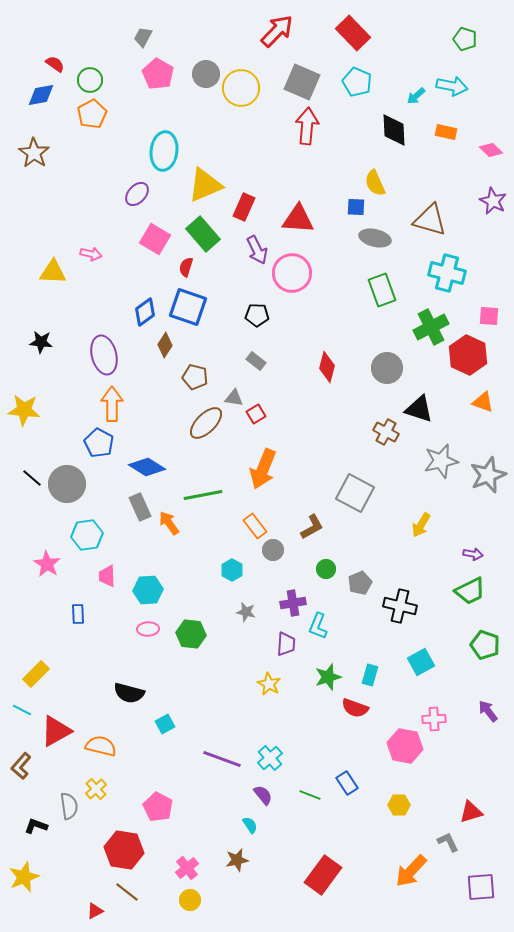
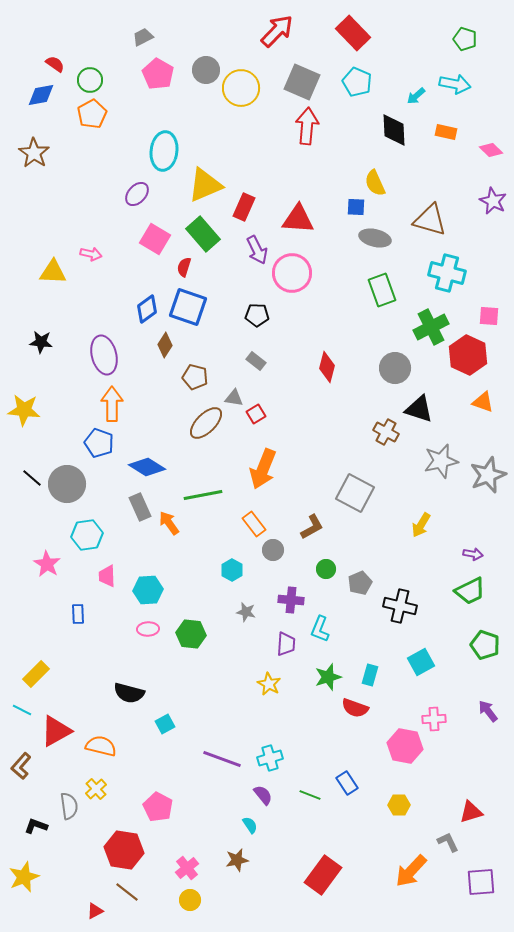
gray trapezoid at (143, 37): rotated 35 degrees clockwise
gray circle at (206, 74): moved 4 px up
cyan arrow at (452, 86): moved 3 px right, 2 px up
red semicircle at (186, 267): moved 2 px left
blue diamond at (145, 312): moved 2 px right, 3 px up
gray circle at (387, 368): moved 8 px right
blue pentagon at (99, 443): rotated 8 degrees counterclockwise
orange rectangle at (255, 526): moved 1 px left, 2 px up
purple cross at (293, 603): moved 2 px left, 3 px up; rotated 15 degrees clockwise
cyan L-shape at (318, 626): moved 2 px right, 3 px down
cyan cross at (270, 758): rotated 25 degrees clockwise
purple square at (481, 887): moved 5 px up
